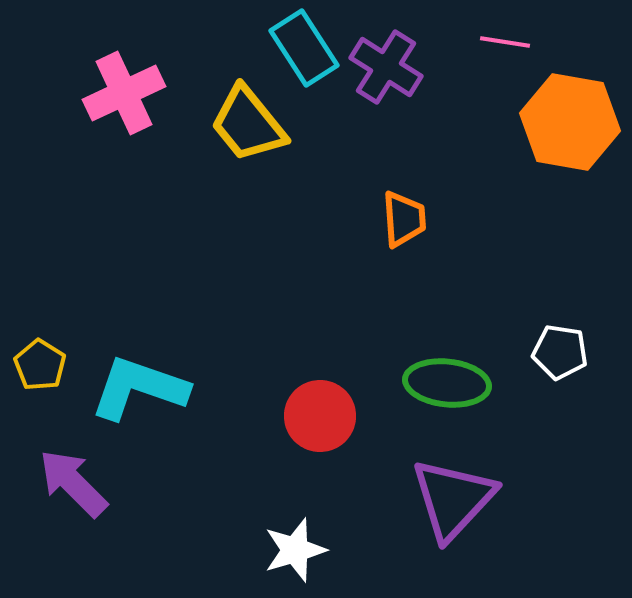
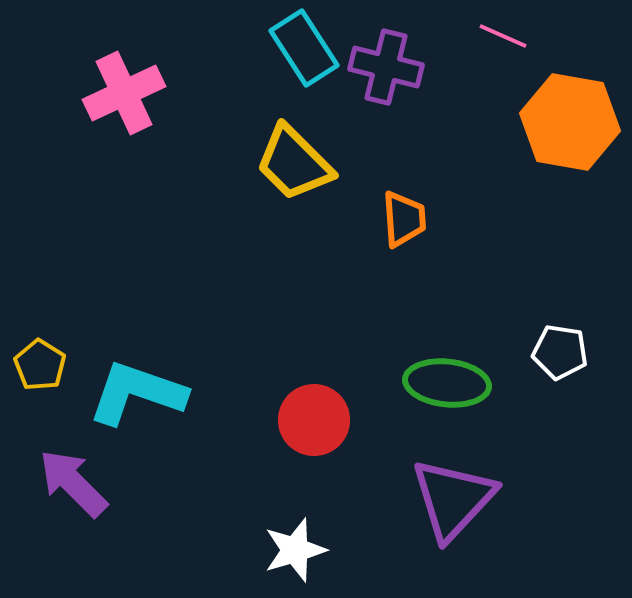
pink line: moved 2 px left, 6 px up; rotated 15 degrees clockwise
purple cross: rotated 18 degrees counterclockwise
yellow trapezoid: moved 46 px right, 39 px down; rotated 6 degrees counterclockwise
cyan L-shape: moved 2 px left, 5 px down
red circle: moved 6 px left, 4 px down
